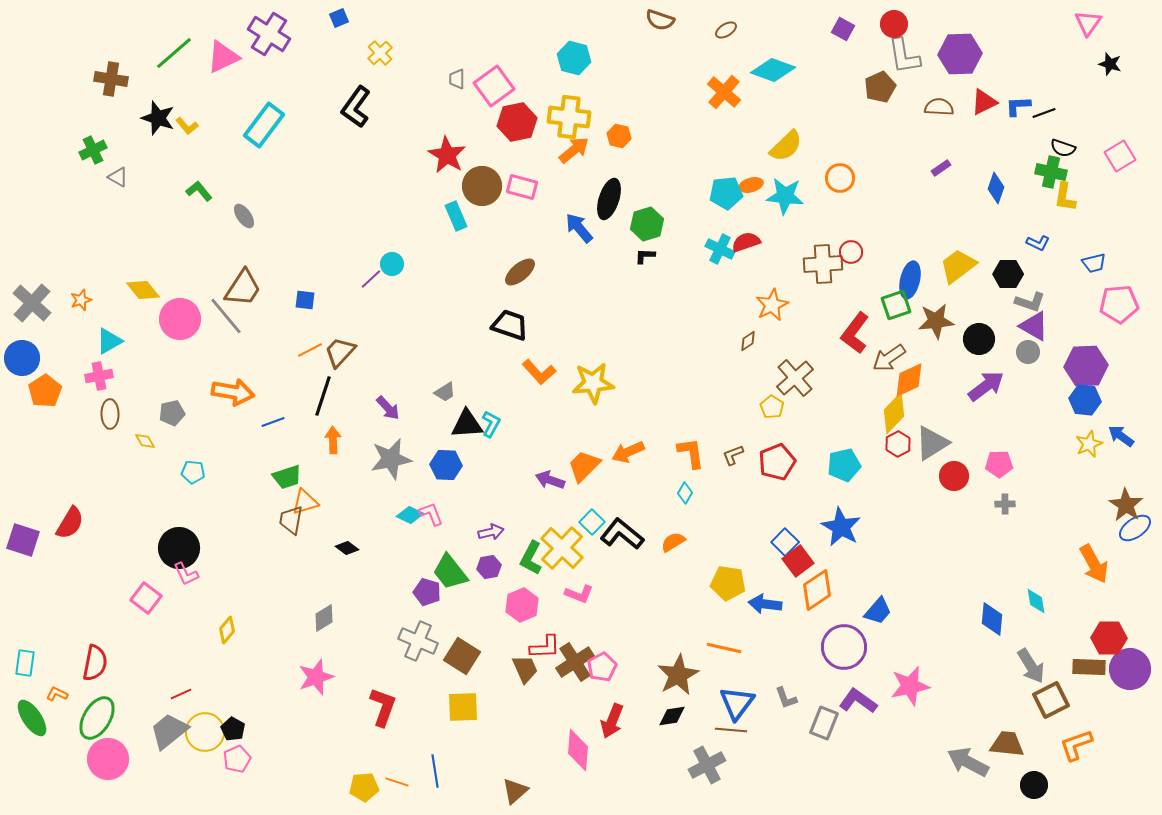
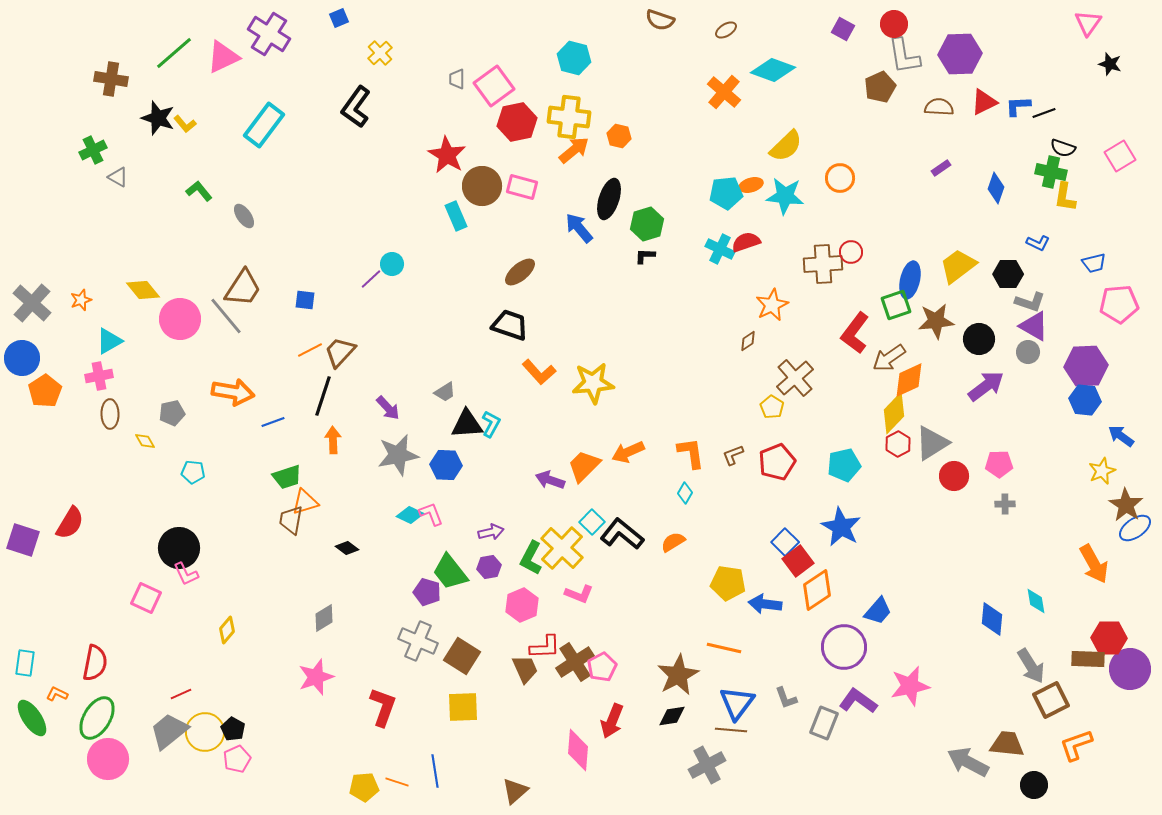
yellow L-shape at (187, 126): moved 2 px left, 2 px up
yellow star at (1089, 444): moved 13 px right, 27 px down
gray star at (391, 459): moved 7 px right, 4 px up
pink square at (146, 598): rotated 12 degrees counterclockwise
brown rectangle at (1089, 667): moved 1 px left, 8 px up
